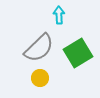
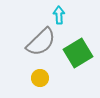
gray semicircle: moved 2 px right, 6 px up
